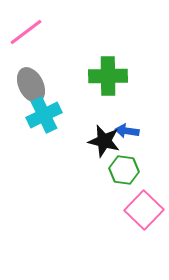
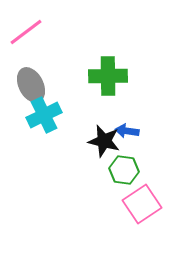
pink square: moved 2 px left, 6 px up; rotated 12 degrees clockwise
